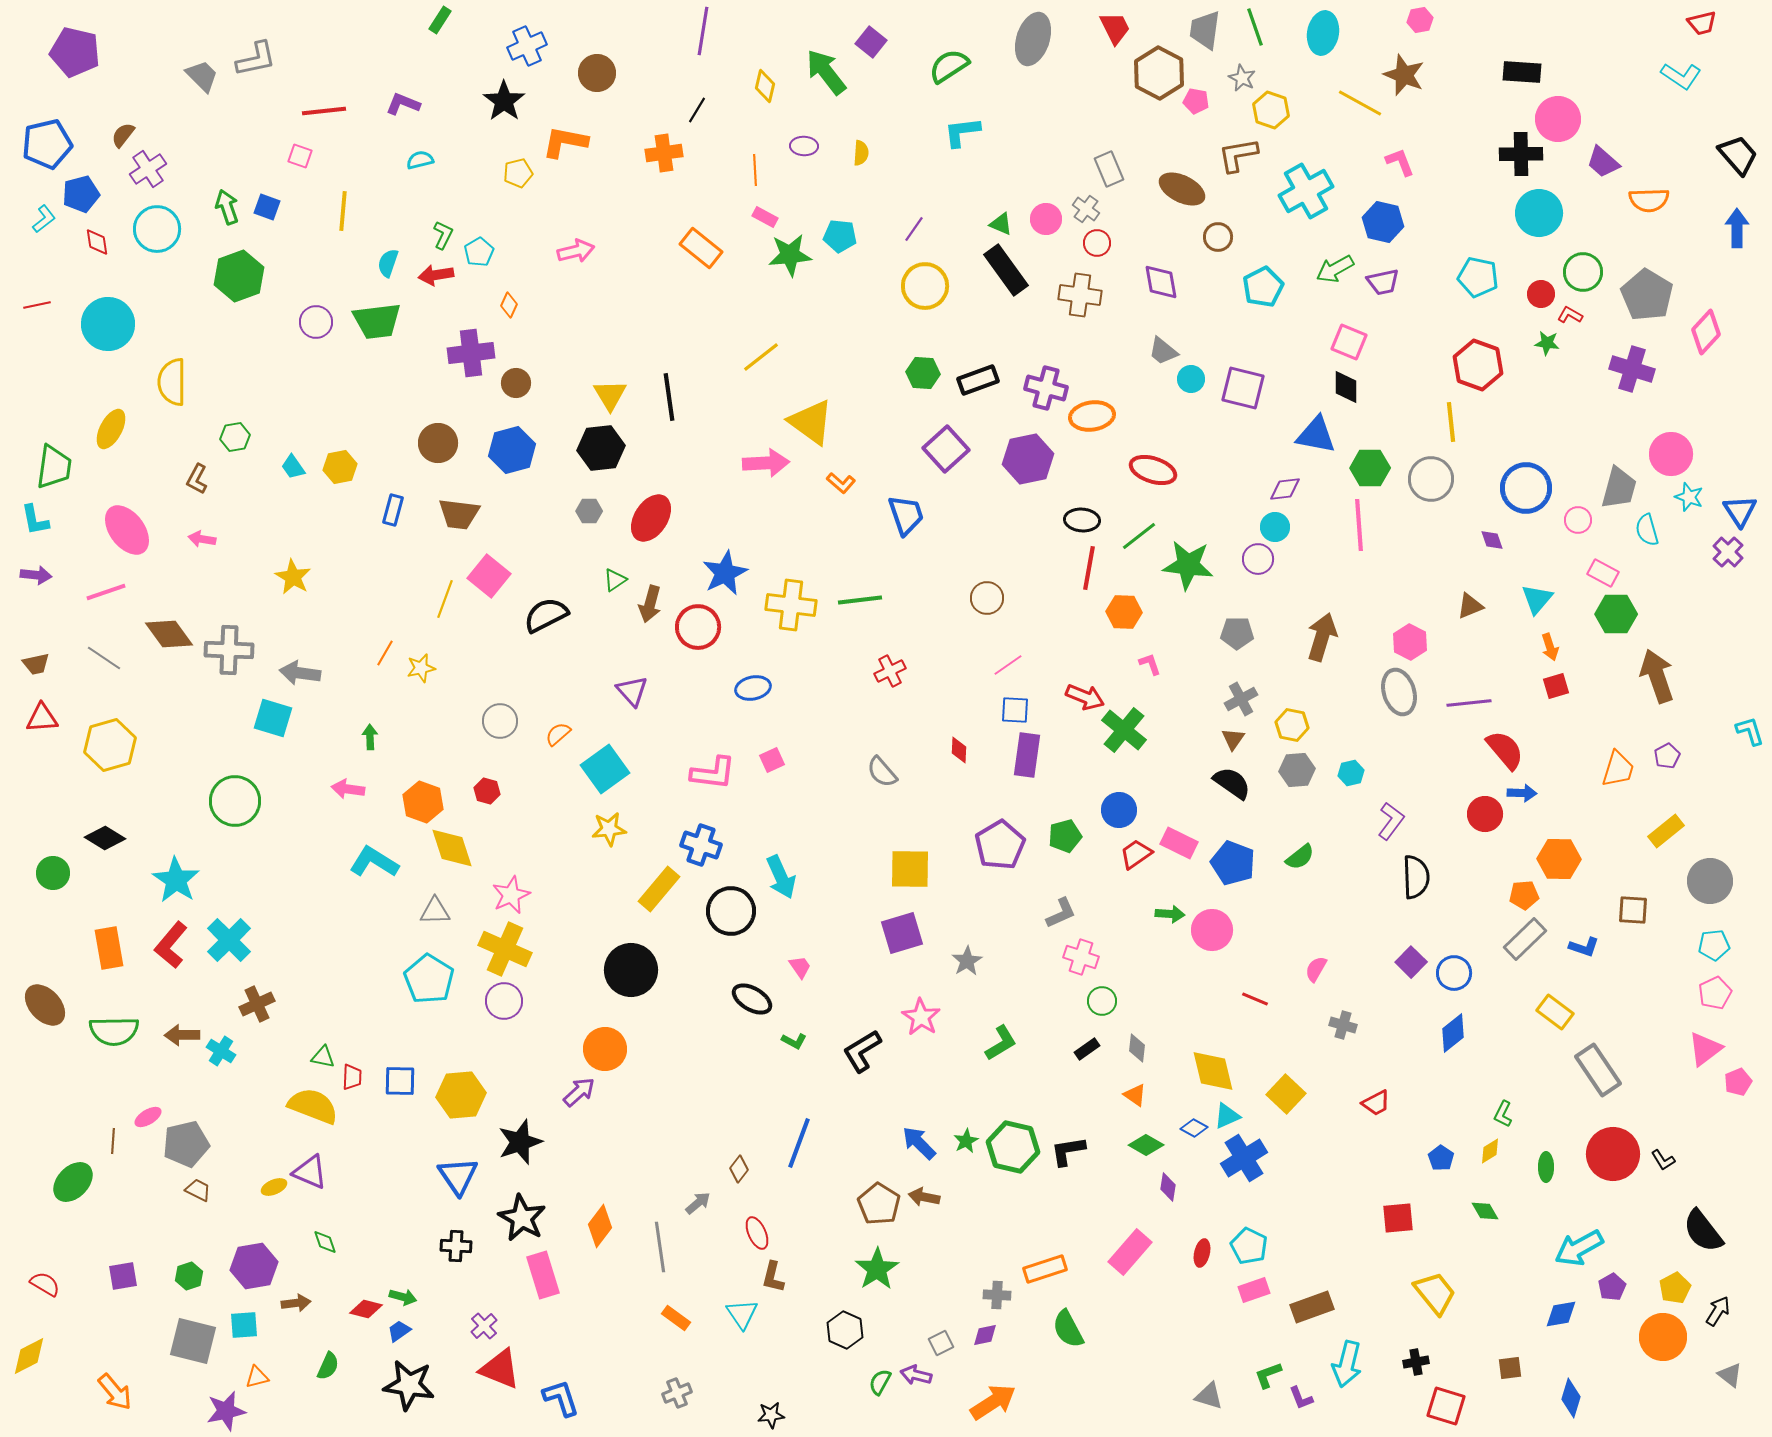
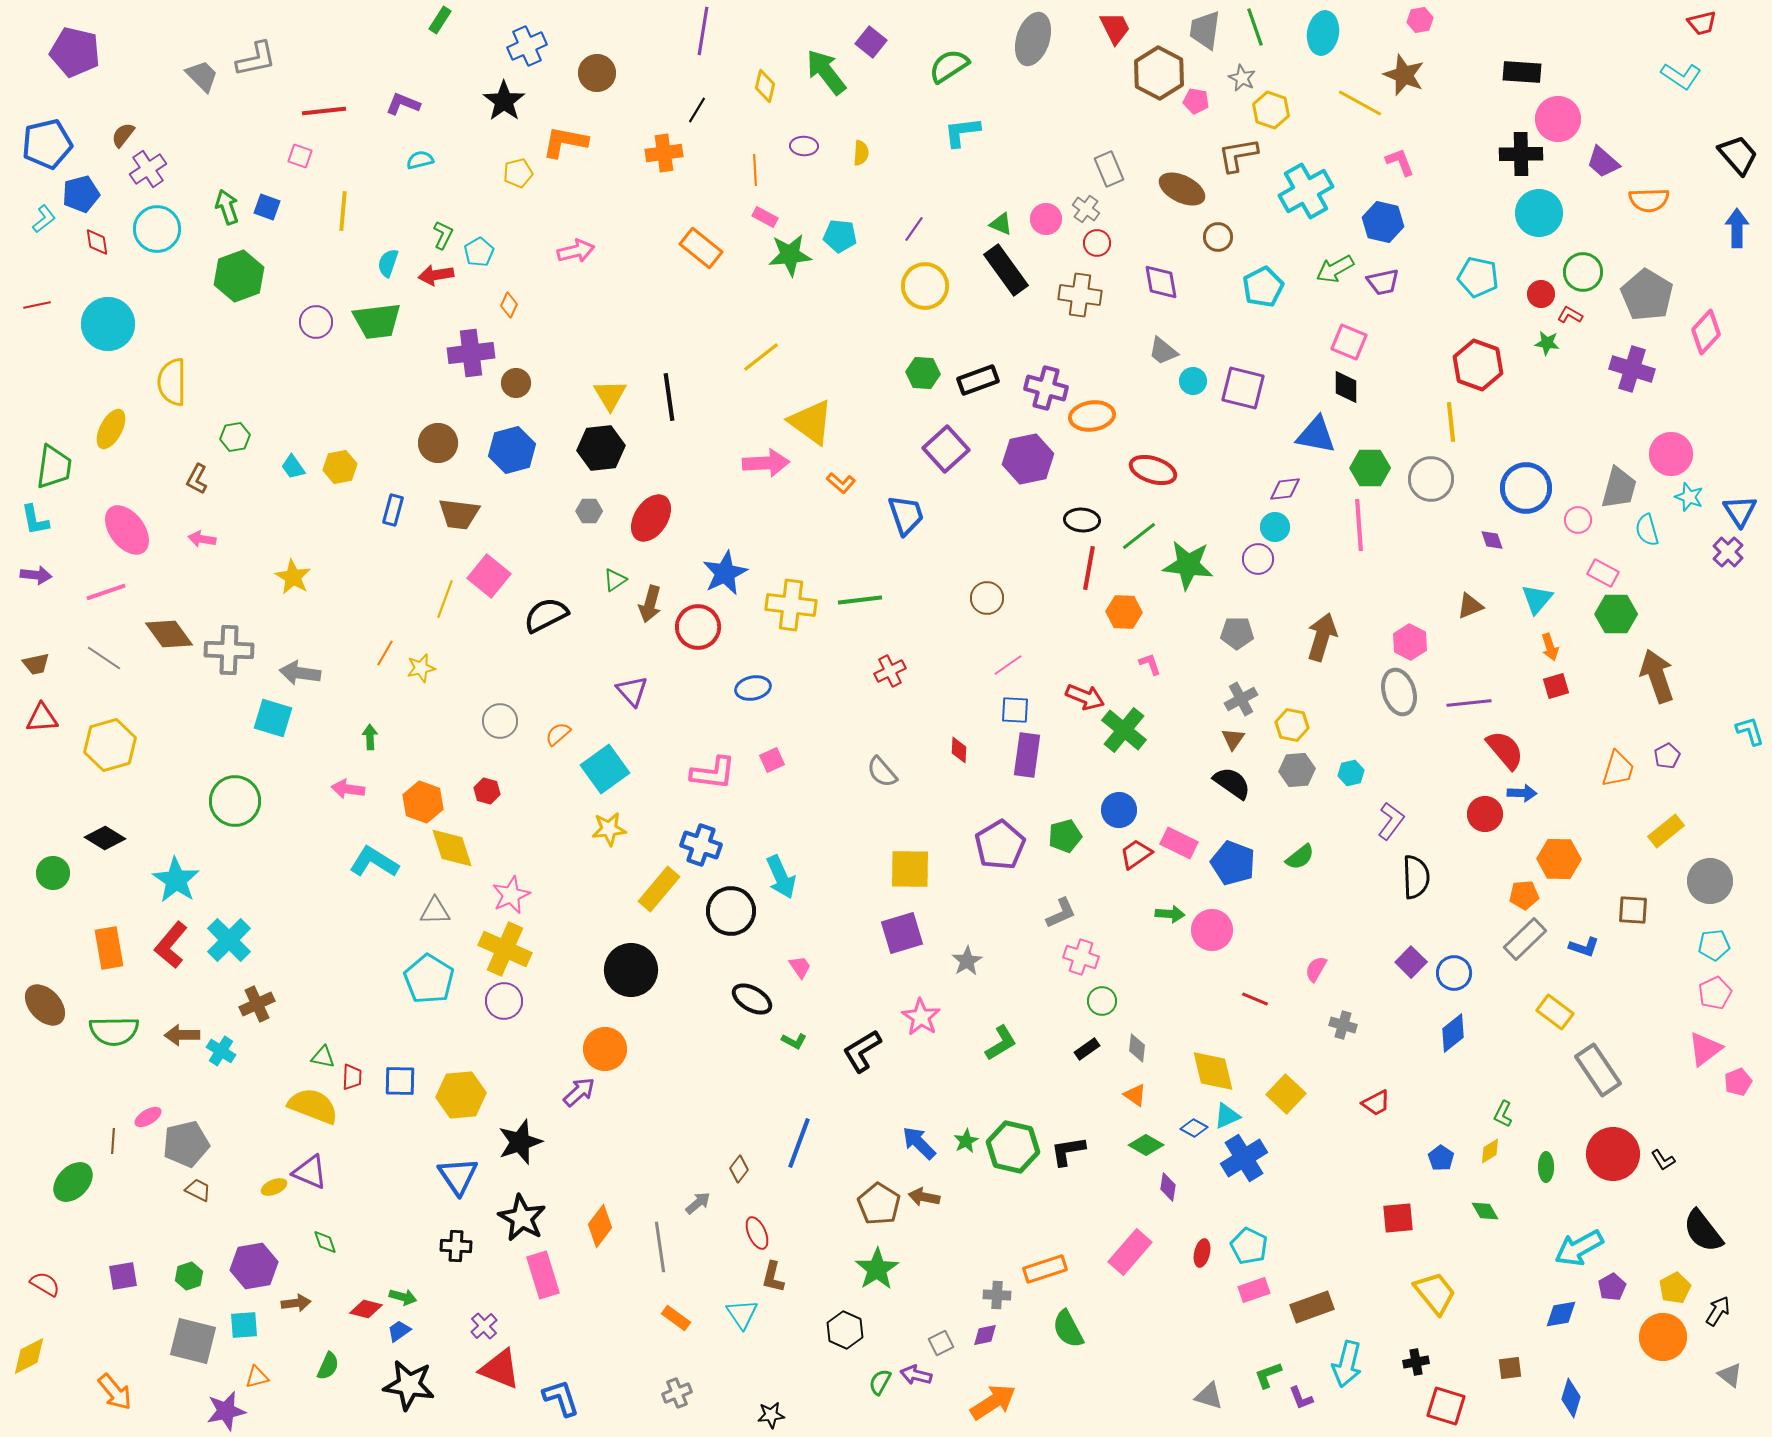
cyan circle at (1191, 379): moved 2 px right, 2 px down
